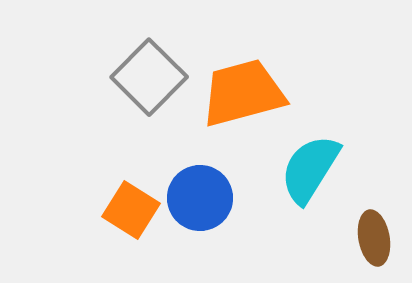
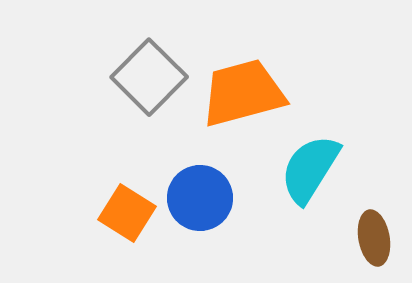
orange square: moved 4 px left, 3 px down
